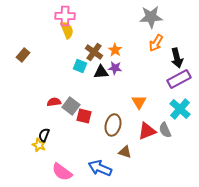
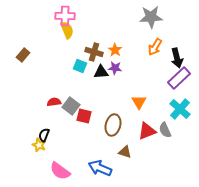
orange arrow: moved 1 px left, 4 px down
brown cross: rotated 18 degrees counterclockwise
purple rectangle: moved 1 px up; rotated 15 degrees counterclockwise
pink semicircle: moved 2 px left, 1 px up
